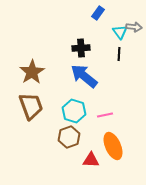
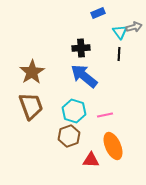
blue rectangle: rotated 32 degrees clockwise
gray arrow: rotated 21 degrees counterclockwise
brown hexagon: moved 1 px up
